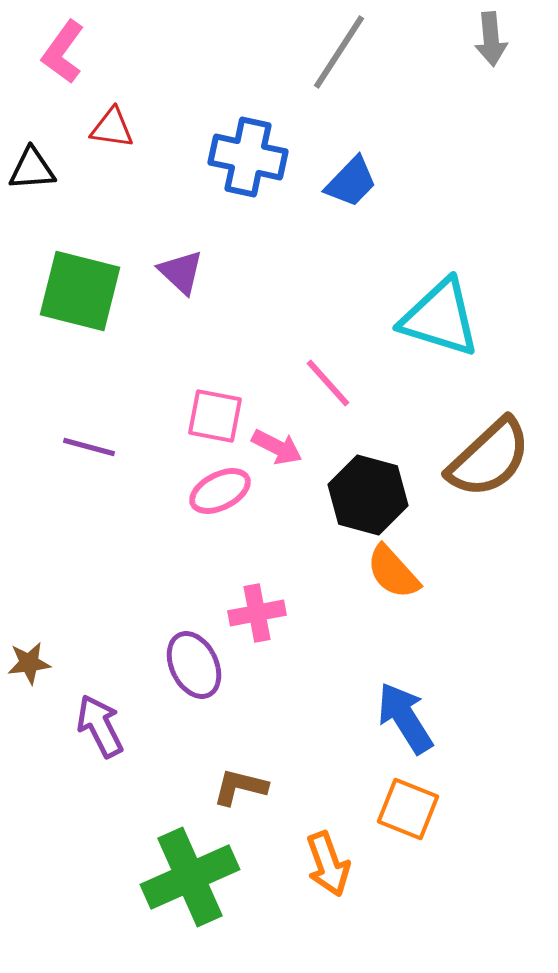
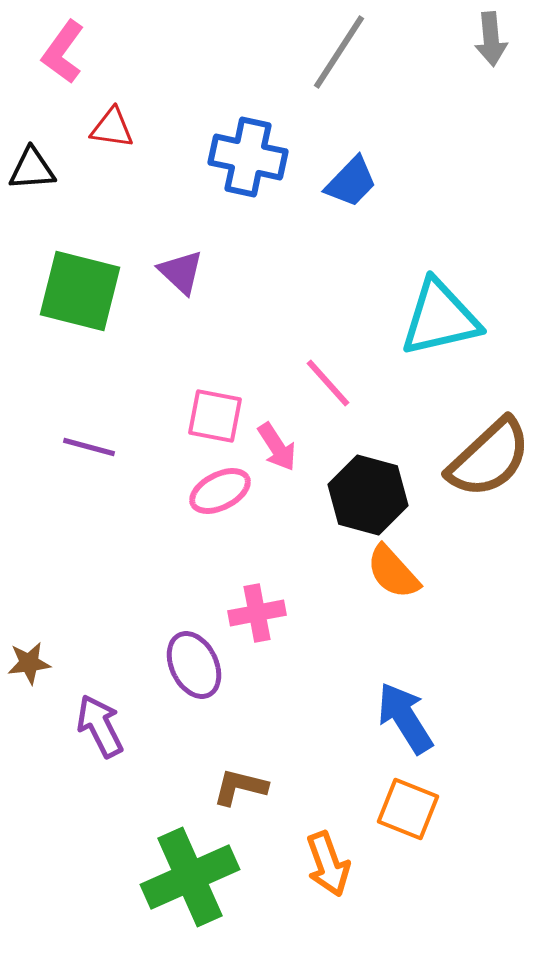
cyan triangle: rotated 30 degrees counterclockwise
pink arrow: rotated 30 degrees clockwise
